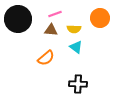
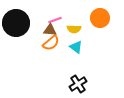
pink line: moved 6 px down
black circle: moved 2 px left, 4 px down
brown triangle: moved 1 px left
orange semicircle: moved 5 px right, 15 px up
black cross: rotated 36 degrees counterclockwise
